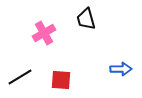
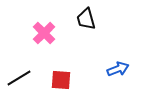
pink cross: rotated 15 degrees counterclockwise
blue arrow: moved 3 px left; rotated 20 degrees counterclockwise
black line: moved 1 px left, 1 px down
